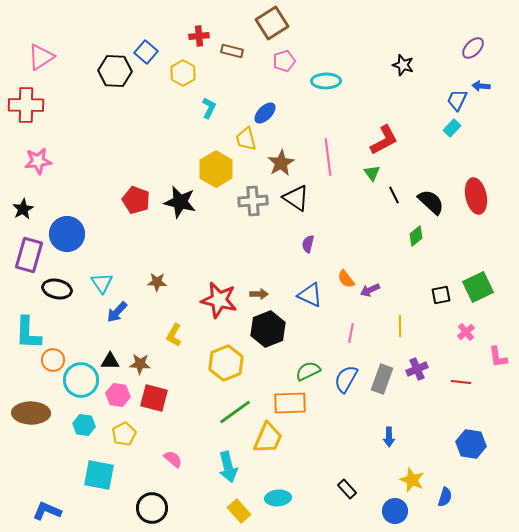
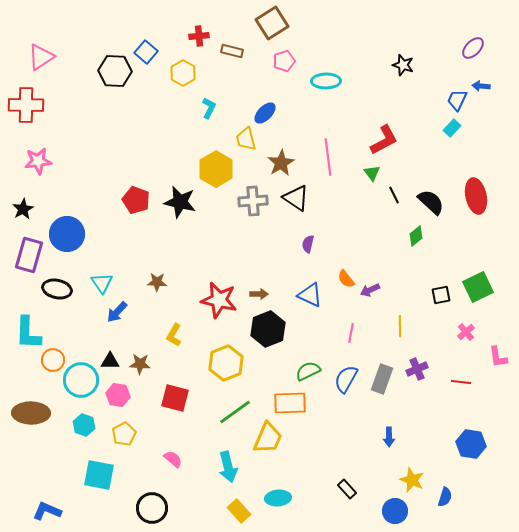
red square at (154, 398): moved 21 px right
cyan hexagon at (84, 425): rotated 10 degrees clockwise
